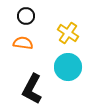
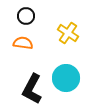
cyan circle: moved 2 px left, 11 px down
